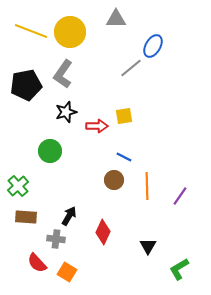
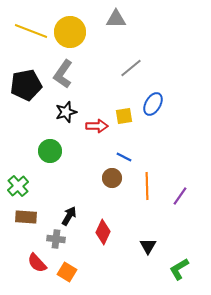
blue ellipse: moved 58 px down
brown circle: moved 2 px left, 2 px up
